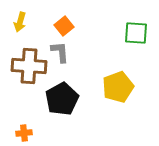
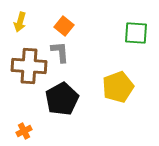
orange square: rotated 12 degrees counterclockwise
orange cross: moved 2 px up; rotated 21 degrees counterclockwise
